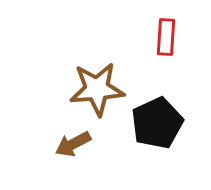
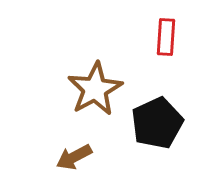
brown star: moved 2 px left; rotated 24 degrees counterclockwise
brown arrow: moved 1 px right, 13 px down
